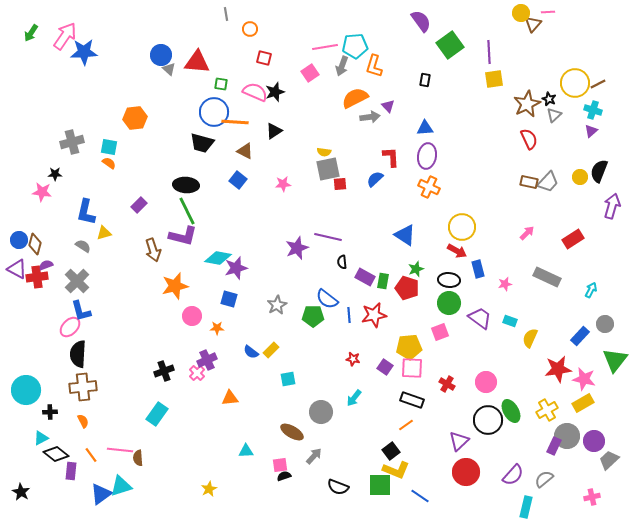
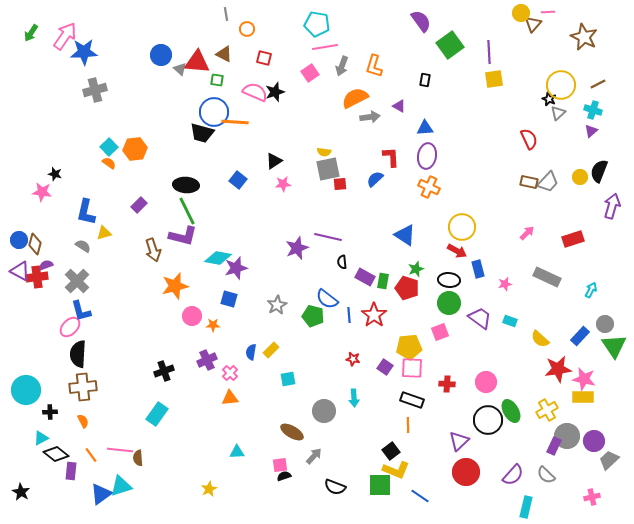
orange circle at (250, 29): moved 3 px left
cyan pentagon at (355, 46): moved 38 px left, 22 px up; rotated 15 degrees clockwise
gray triangle at (169, 69): moved 11 px right
yellow circle at (575, 83): moved 14 px left, 2 px down
green square at (221, 84): moved 4 px left, 4 px up
brown star at (527, 104): moved 57 px right, 67 px up; rotated 20 degrees counterclockwise
purple triangle at (388, 106): moved 11 px right; rotated 16 degrees counterclockwise
gray triangle at (554, 115): moved 4 px right, 2 px up
orange hexagon at (135, 118): moved 31 px down
black triangle at (274, 131): moved 30 px down
gray cross at (72, 142): moved 23 px right, 52 px up
black trapezoid at (202, 143): moved 10 px up
cyan square at (109, 147): rotated 36 degrees clockwise
brown triangle at (245, 151): moved 21 px left, 97 px up
black star at (55, 174): rotated 16 degrees clockwise
red rectangle at (573, 239): rotated 15 degrees clockwise
purple triangle at (17, 269): moved 3 px right, 2 px down
red star at (374, 315): rotated 25 degrees counterclockwise
green pentagon at (313, 316): rotated 15 degrees clockwise
orange star at (217, 328): moved 4 px left, 3 px up
yellow semicircle at (530, 338): moved 10 px right, 1 px down; rotated 72 degrees counterclockwise
blue semicircle at (251, 352): rotated 63 degrees clockwise
green triangle at (615, 360): moved 1 px left, 14 px up; rotated 12 degrees counterclockwise
pink cross at (197, 373): moved 33 px right
red cross at (447, 384): rotated 28 degrees counterclockwise
cyan arrow at (354, 398): rotated 42 degrees counterclockwise
yellow rectangle at (583, 403): moved 6 px up; rotated 30 degrees clockwise
gray circle at (321, 412): moved 3 px right, 1 px up
orange line at (406, 425): moved 2 px right; rotated 56 degrees counterclockwise
cyan triangle at (246, 451): moved 9 px left, 1 px down
gray semicircle at (544, 479): moved 2 px right, 4 px up; rotated 96 degrees counterclockwise
black semicircle at (338, 487): moved 3 px left
